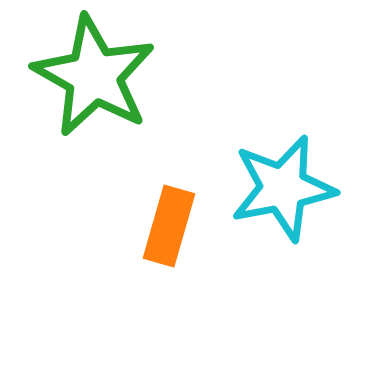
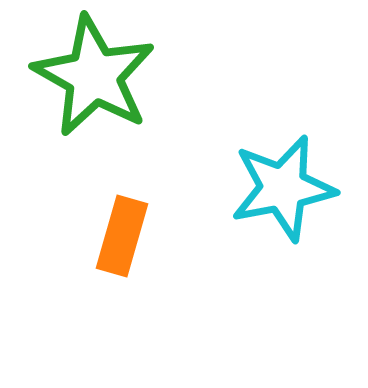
orange rectangle: moved 47 px left, 10 px down
